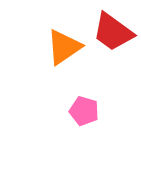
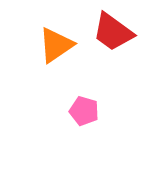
orange triangle: moved 8 px left, 2 px up
